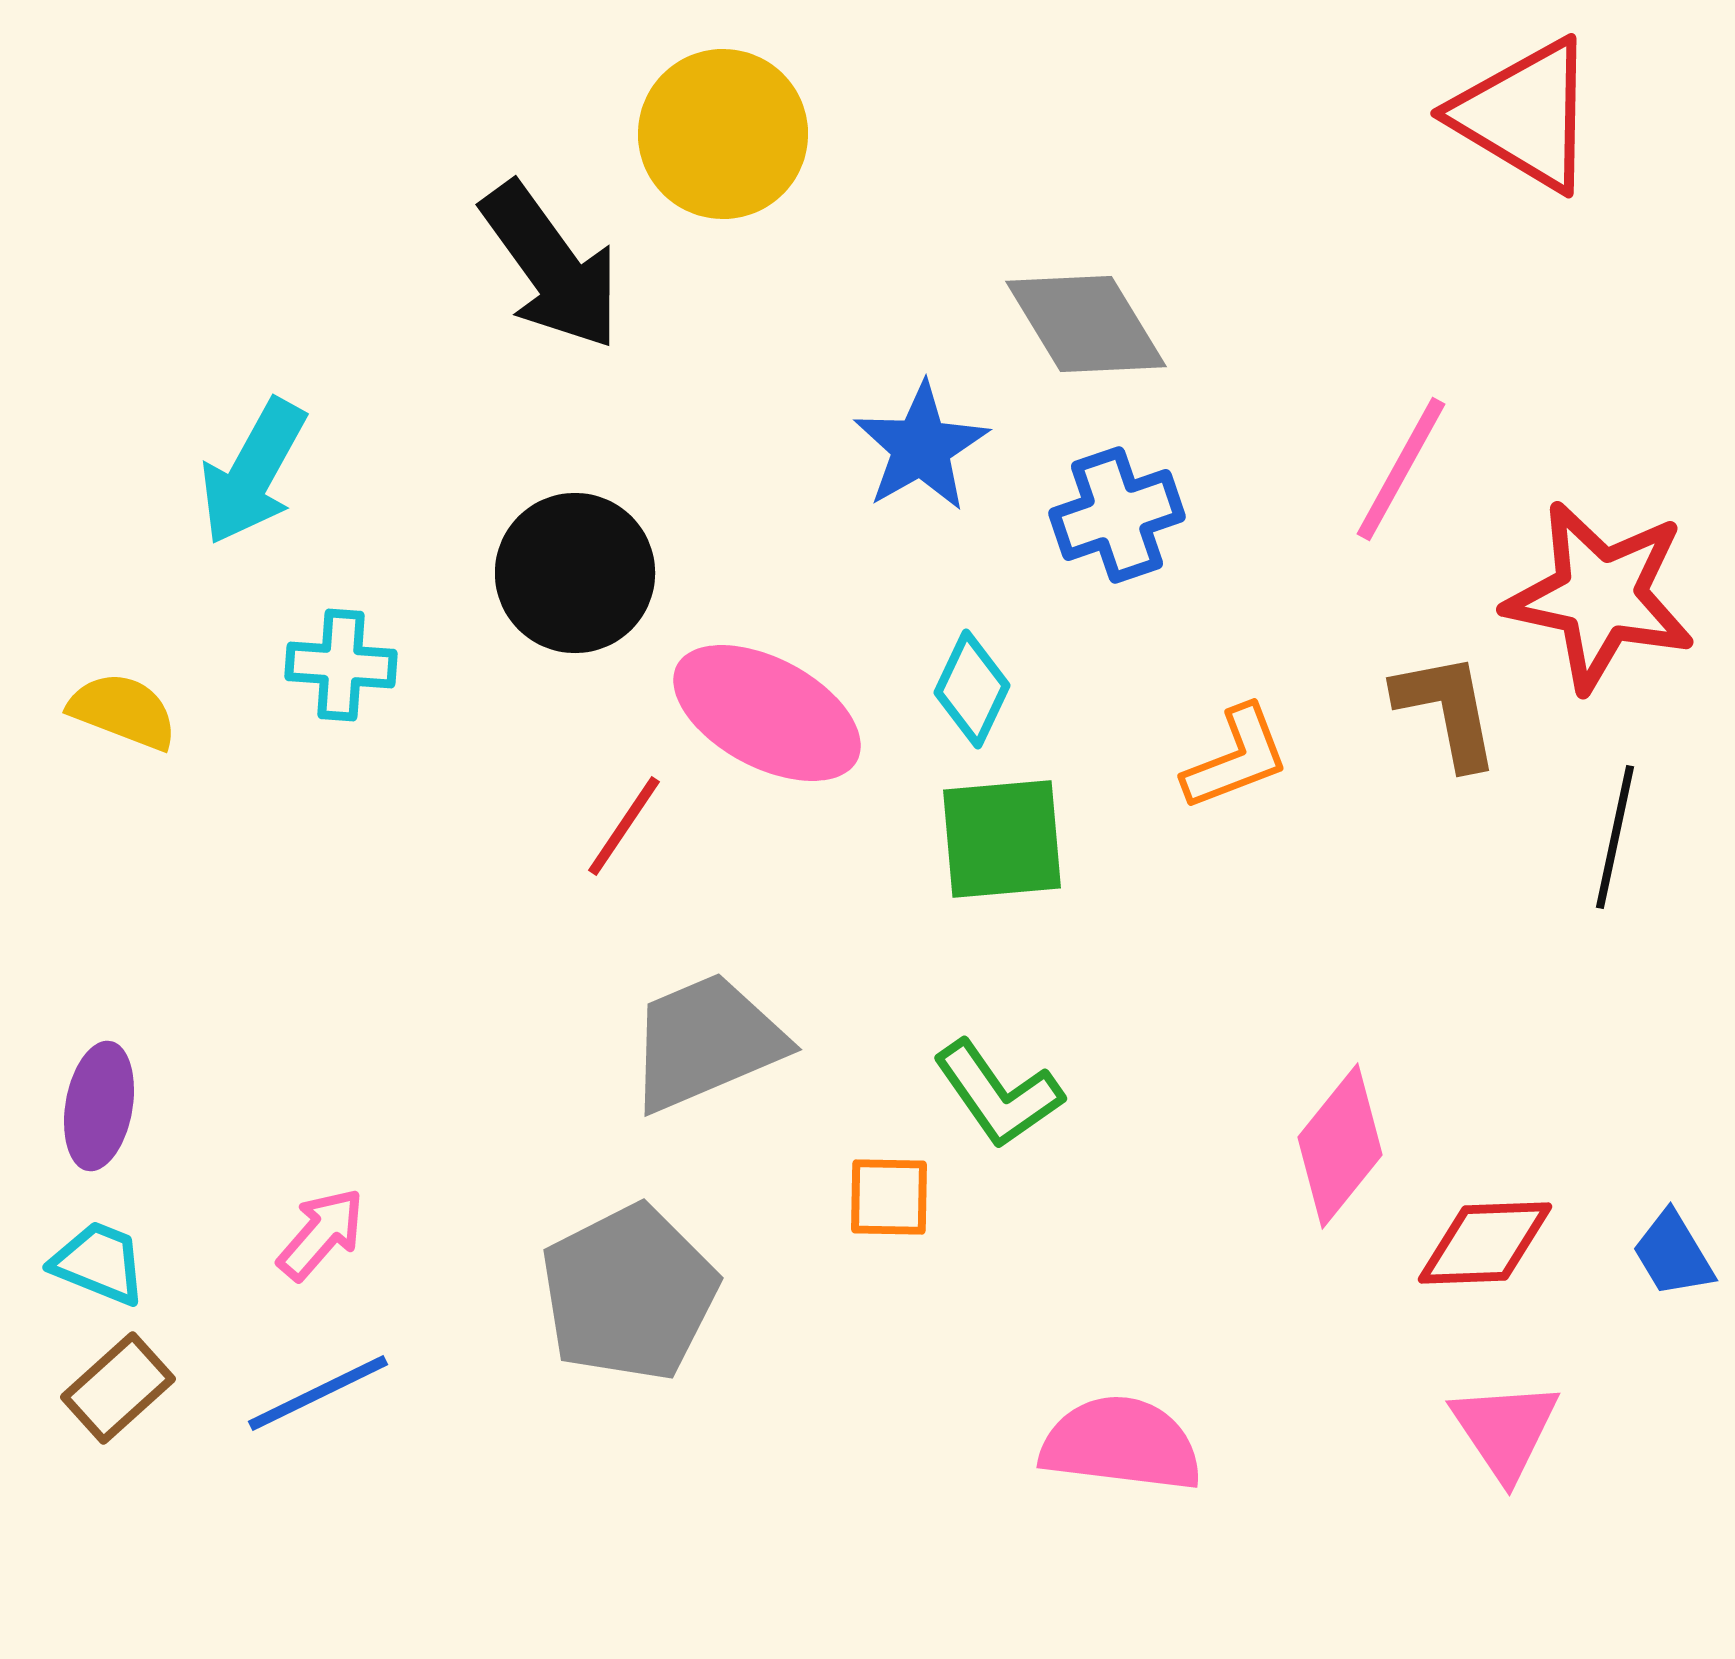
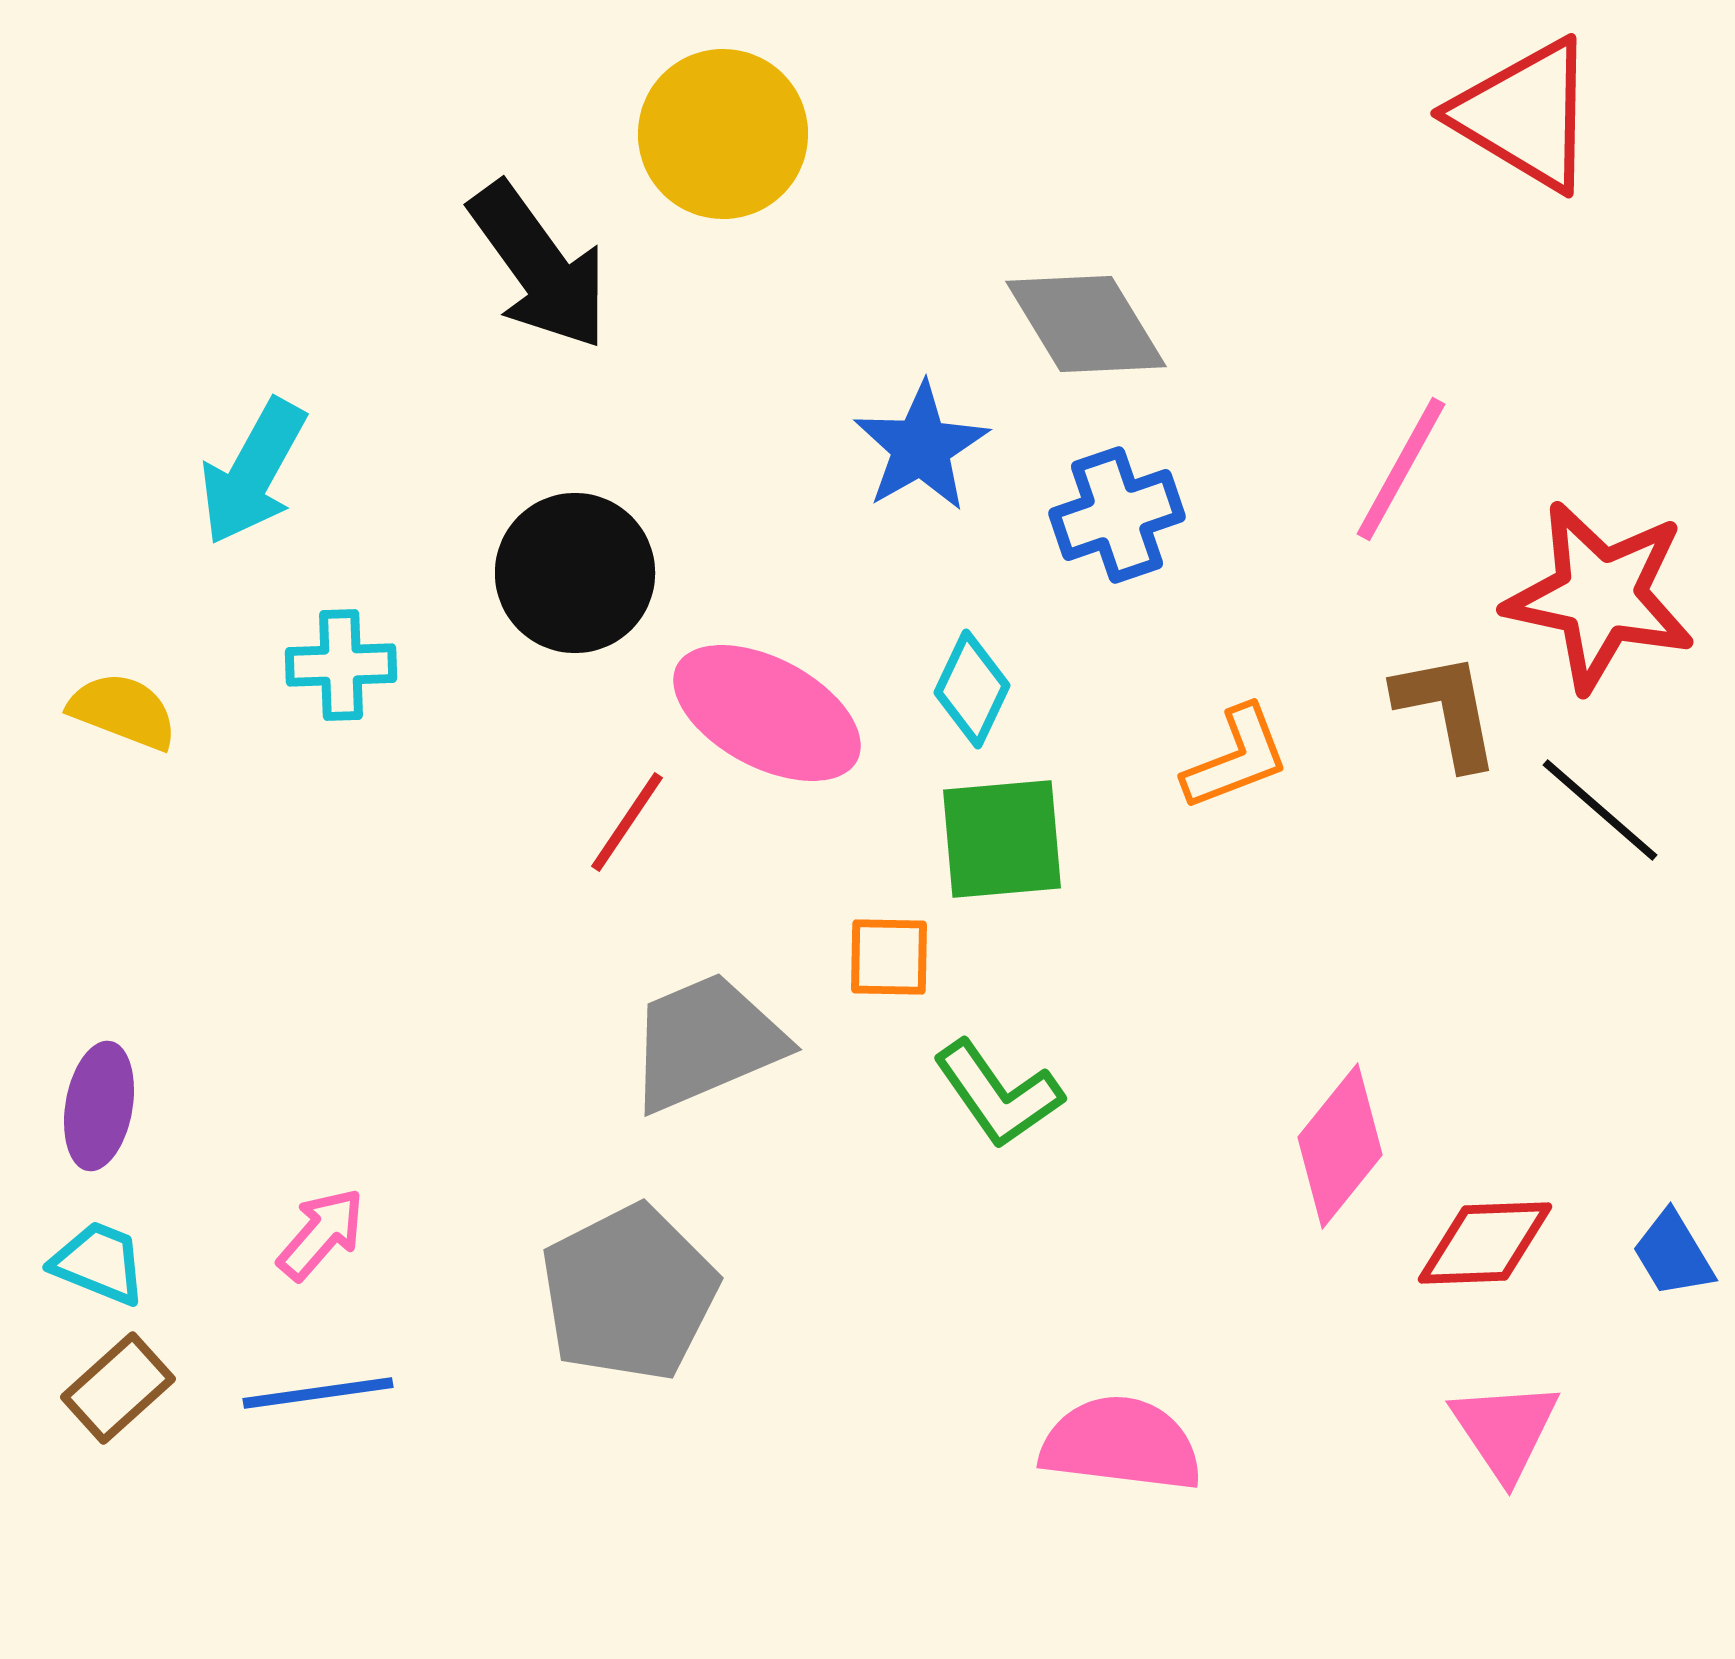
black arrow: moved 12 px left
cyan cross: rotated 6 degrees counterclockwise
red line: moved 3 px right, 4 px up
black line: moved 15 px left, 27 px up; rotated 61 degrees counterclockwise
orange square: moved 240 px up
blue line: rotated 18 degrees clockwise
